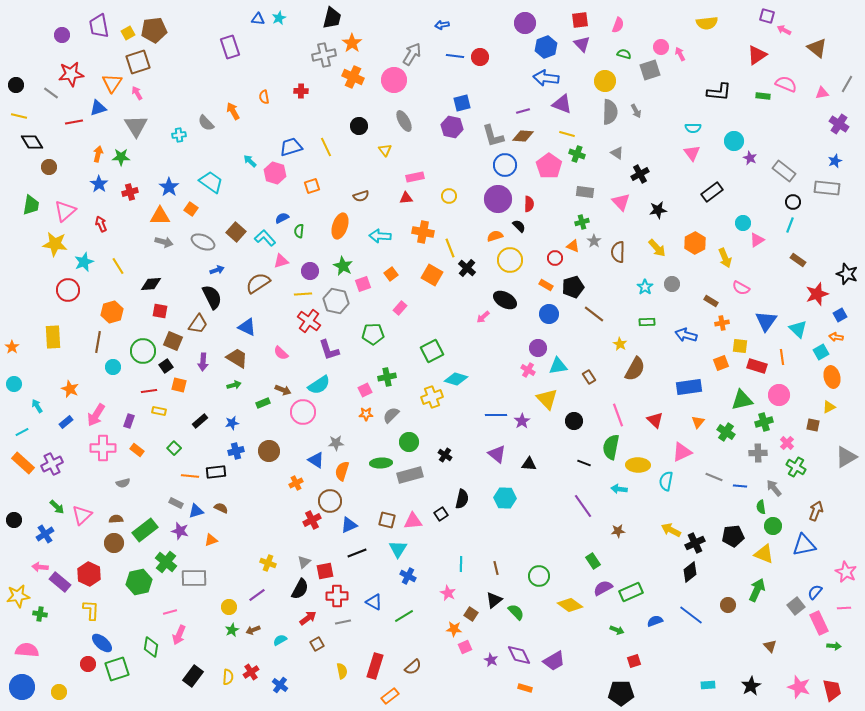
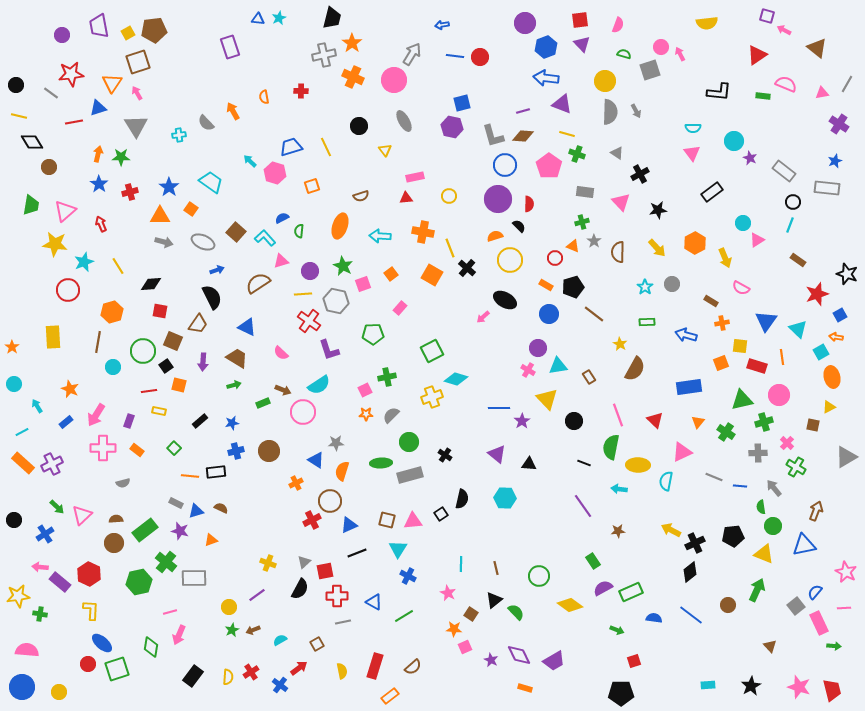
blue line at (496, 415): moved 3 px right, 7 px up
red arrow at (308, 618): moved 9 px left, 50 px down
blue semicircle at (655, 621): moved 1 px left, 3 px up; rotated 28 degrees clockwise
